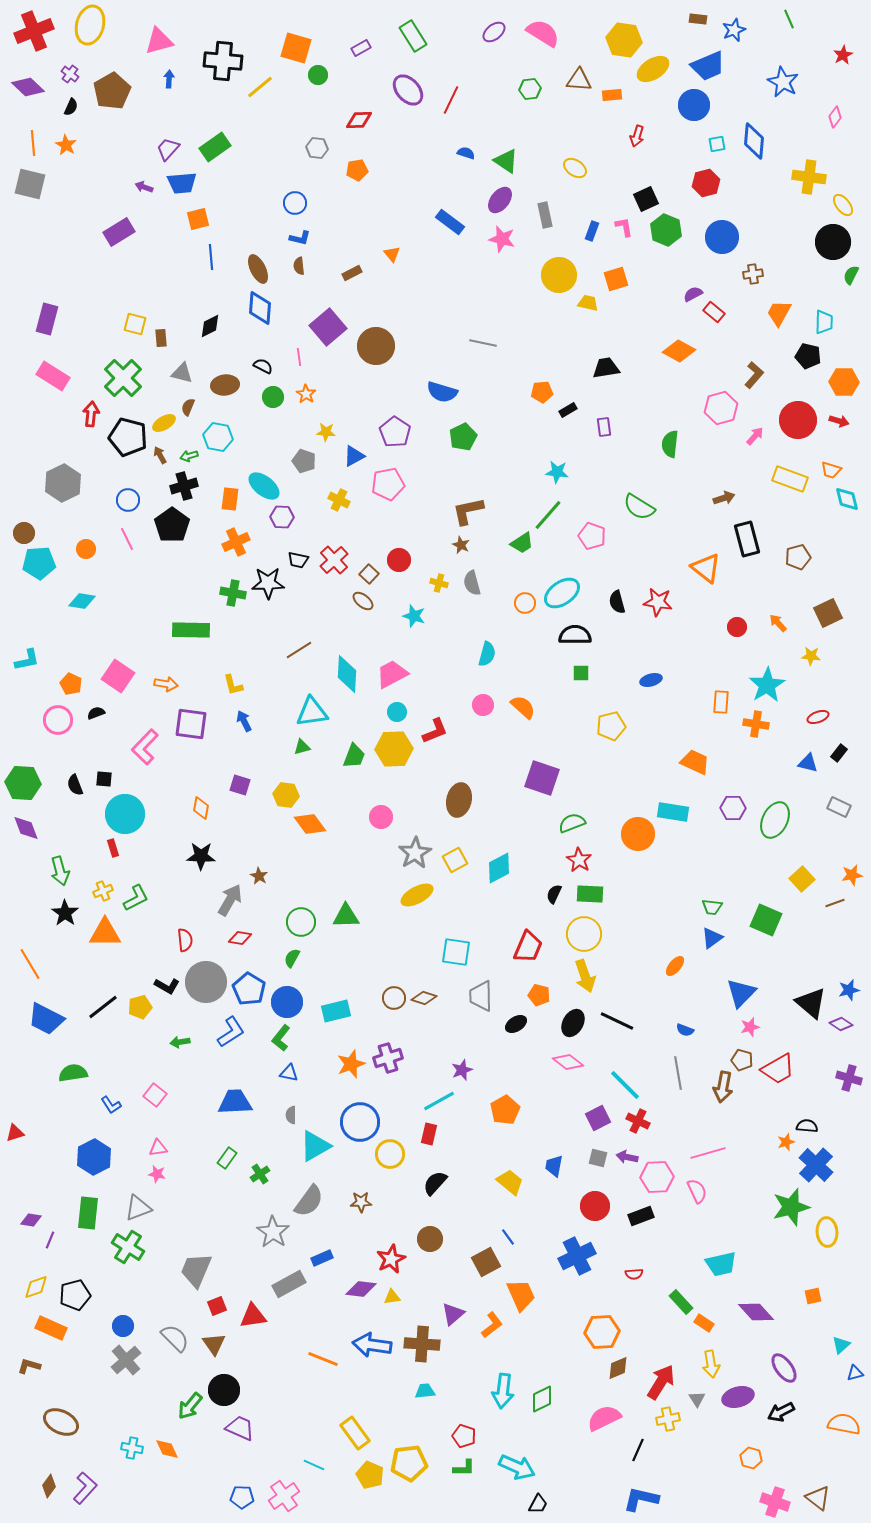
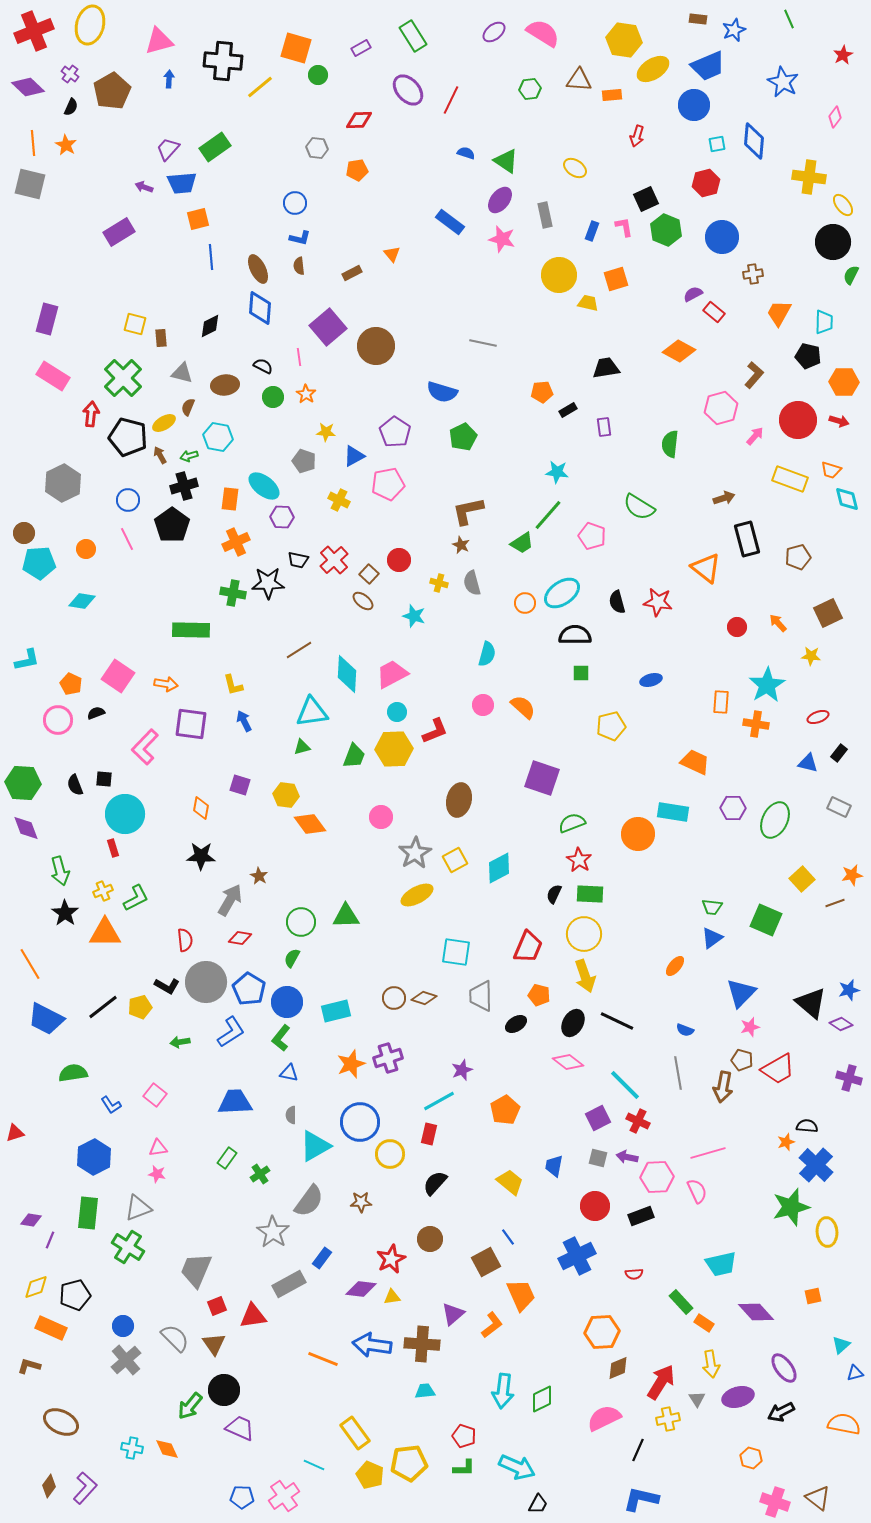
blue rectangle at (322, 1258): rotated 30 degrees counterclockwise
